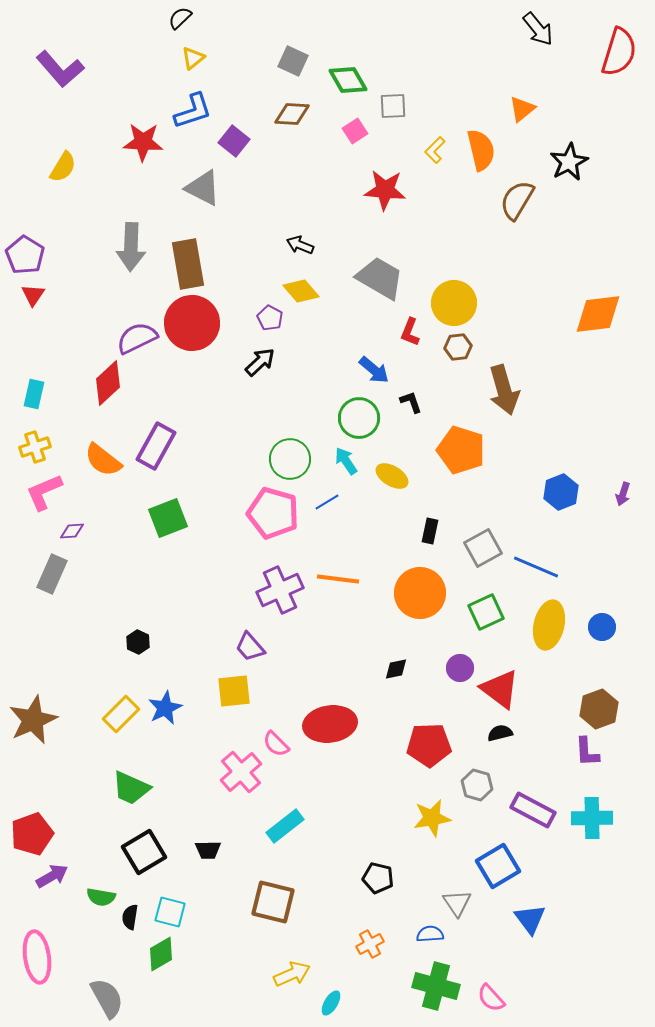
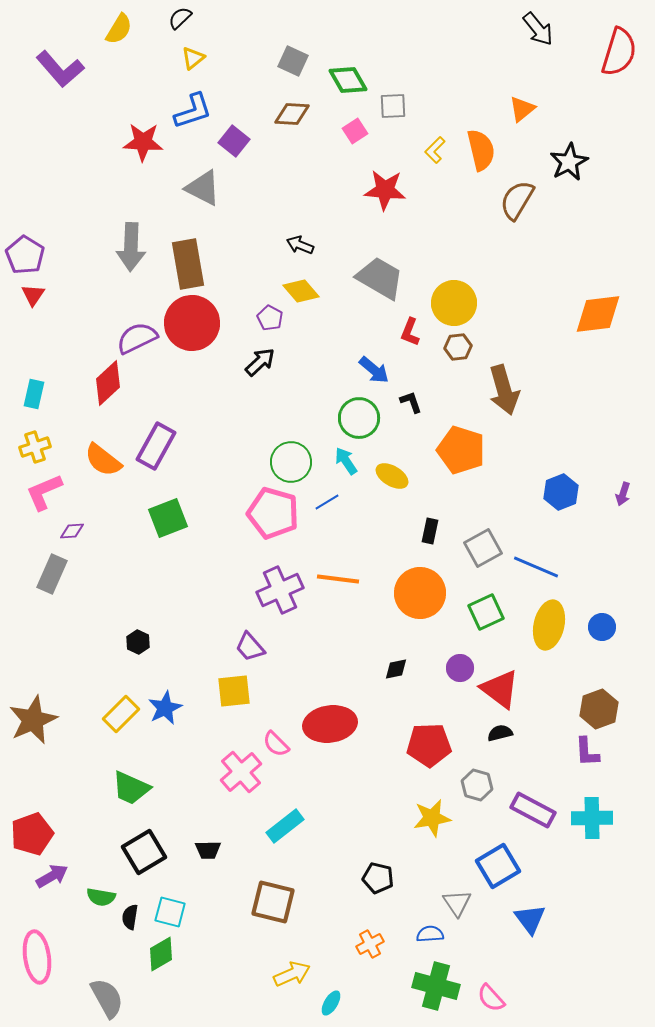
yellow semicircle at (63, 167): moved 56 px right, 138 px up
green circle at (290, 459): moved 1 px right, 3 px down
